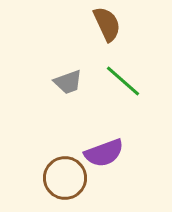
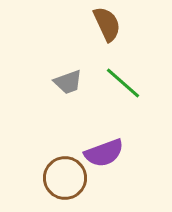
green line: moved 2 px down
